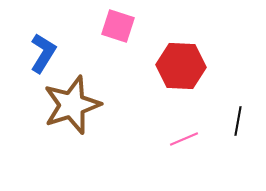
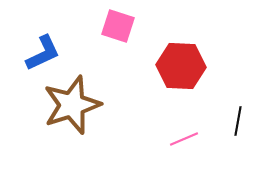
blue L-shape: rotated 33 degrees clockwise
